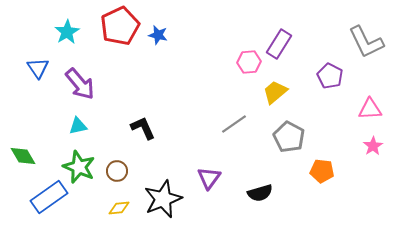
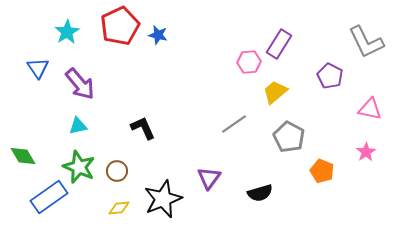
pink triangle: rotated 15 degrees clockwise
pink star: moved 7 px left, 6 px down
orange pentagon: rotated 15 degrees clockwise
